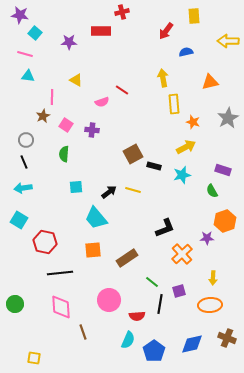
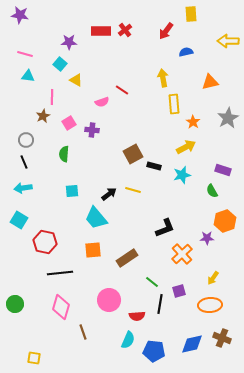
red cross at (122, 12): moved 3 px right, 18 px down; rotated 24 degrees counterclockwise
yellow rectangle at (194, 16): moved 3 px left, 2 px up
cyan square at (35, 33): moved 25 px right, 31 px down
orange star at (193, 122): rotated 16 degrees clockwise
pink square at (66, 125): moved 3 px right, 2 px up; rotated 24 degrees clockwise
cyan square at (76, 187): moved 4 px left, 4 px down
black arrow at (109, 192): moved 2 px down
yellow arrow at (213, 278): rotated 32 degrees clockwise
pink diamond at (61, 307): rotated 20 degrees clockwise
brown cross at (227, 338): moved 5 px left
blue pentagon at (154, 351): rotated 30 degrees counterclockwise
